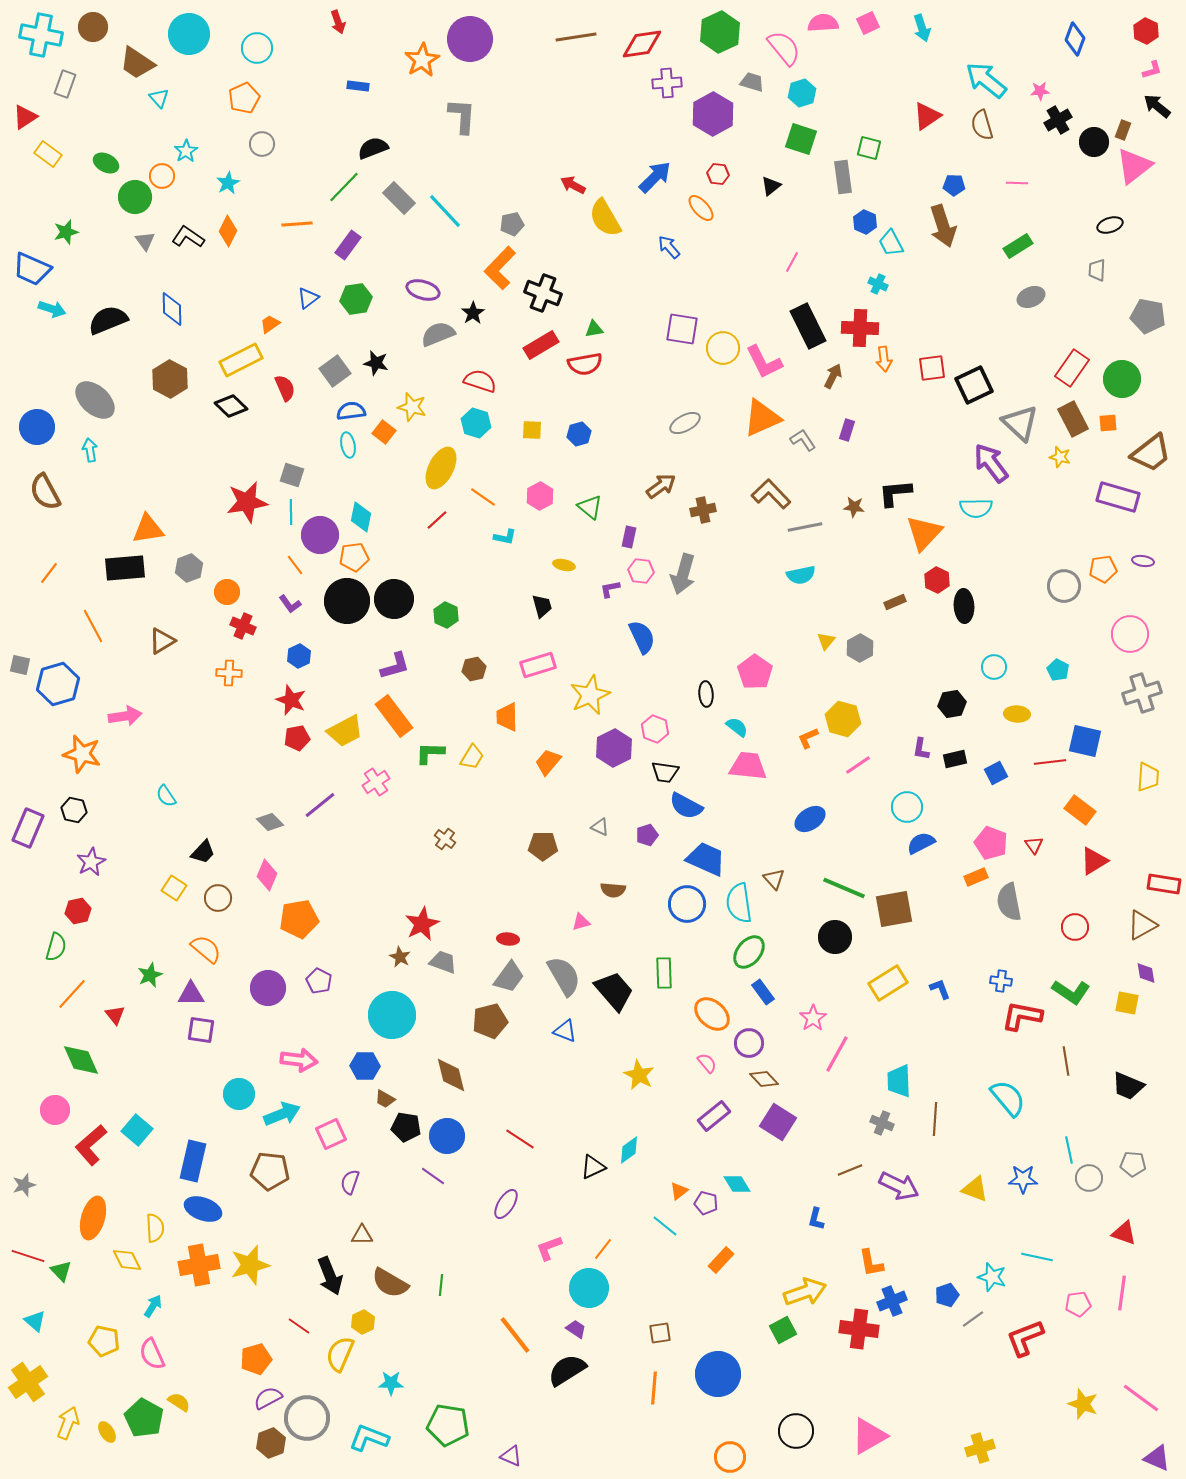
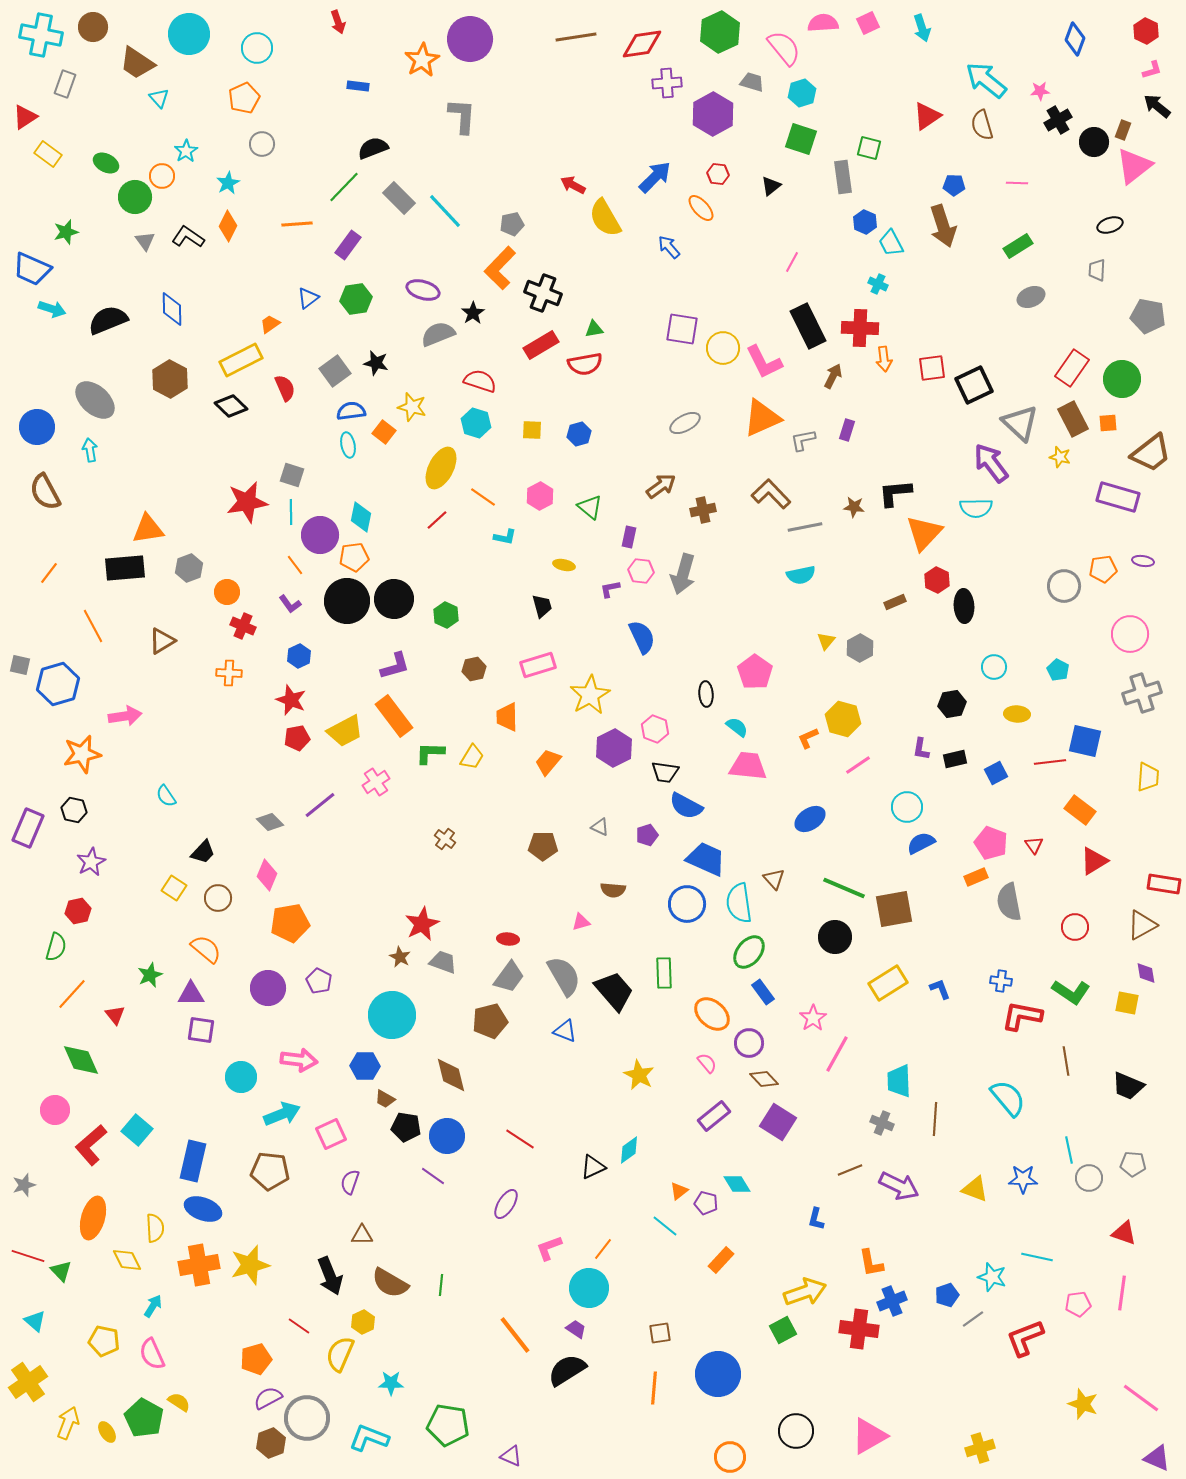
orange diamond at (228, 231): moved 5 px up
gray L-shape at (803, 440): rotated 68 degrees counterclockwise
yellow star at (590, 695): rotated 6 degrees counterclockwise
orange star at (82, 754): rotated 27 degrees counterclockwise
orange pentagon at (299, 919): moved 9 px left, 4 px down
cyan circle at (239, 1094): moved 2 px right, 17 px up
